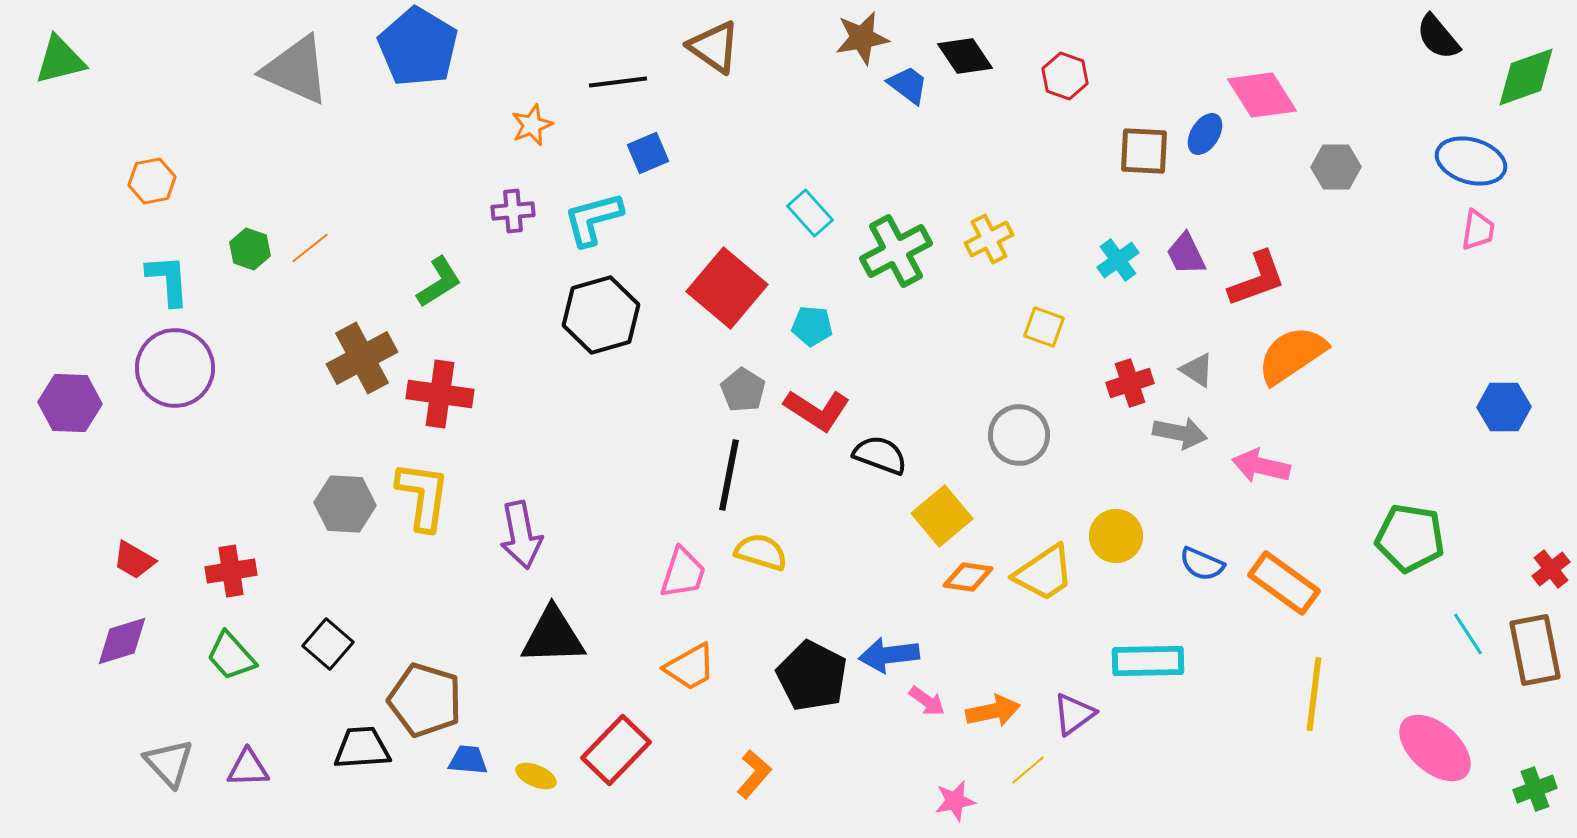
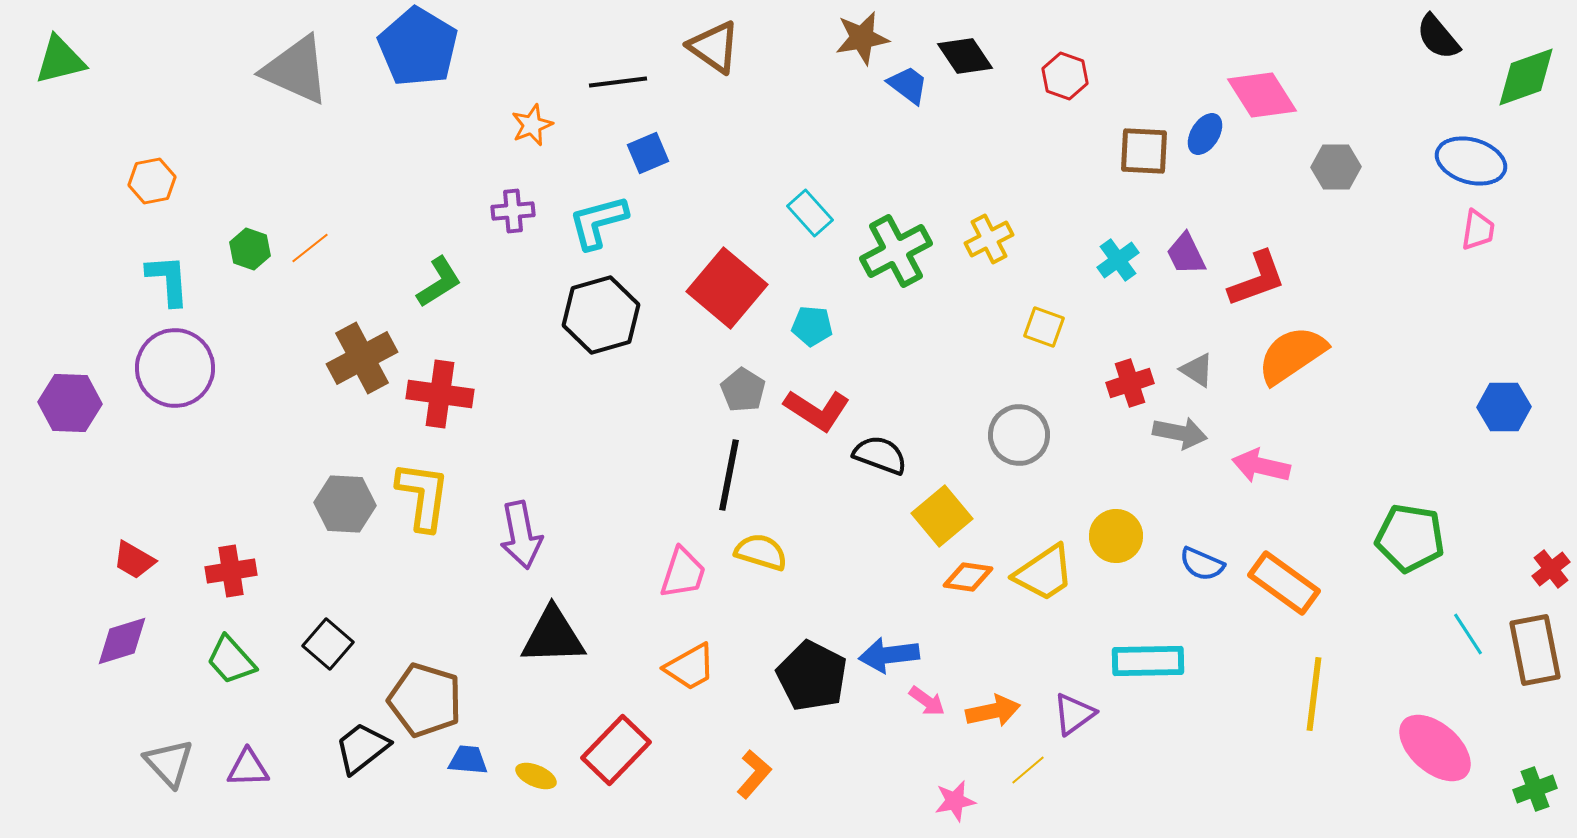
cyan L-shape at (593, 219): moved 5 px right, 3 px down
green trapezoid at (231, 656): moved 4 px down
black trapezoid at (362, 748): rotated 34 degrees counterclockwise
